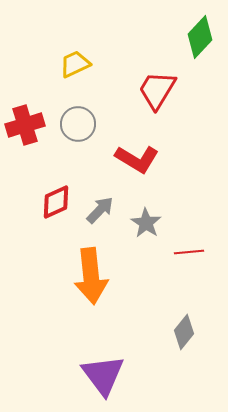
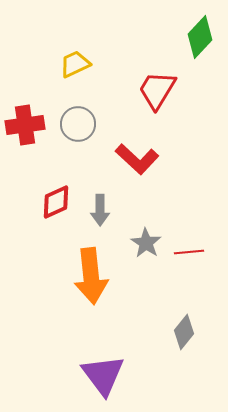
red cross: rotated 9 degrees clockwise
red L-shape: rotated 12 degrees clockwise
gray arrow: rotated 136 degrees clockwise
gray star: moved 20 px down
